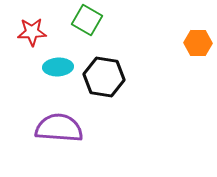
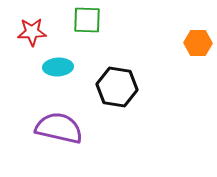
green square: rotated 28 degrees counterclockwise
black hexagon: moved 13 px right, 10 px down
purple semicircle: rotated 9 degrees clockwise
